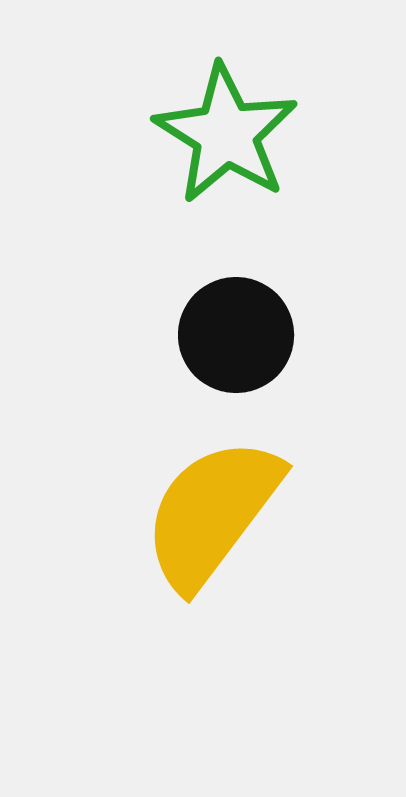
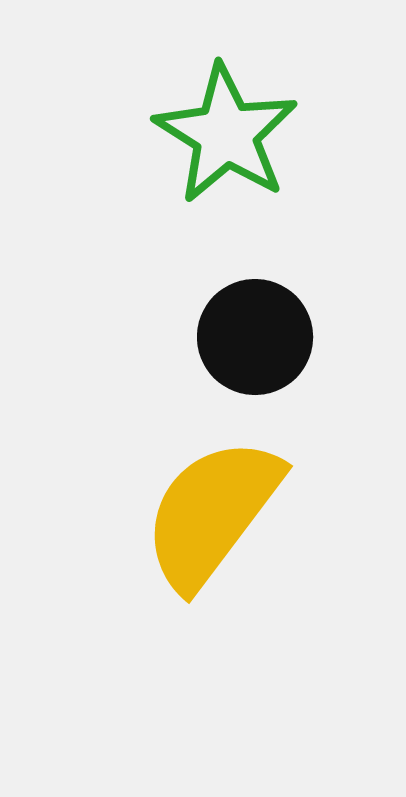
black circle: moved 19 px right, 2 px down
